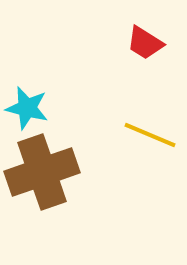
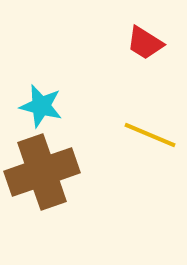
cyan star: moved 14 px right, 2 px up
